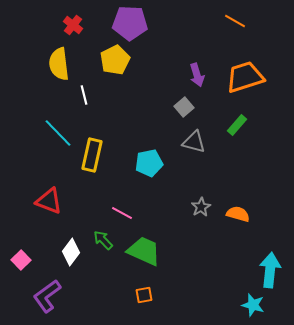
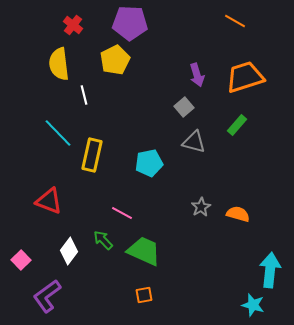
white diamond: moved 2 px left, 1 px up
